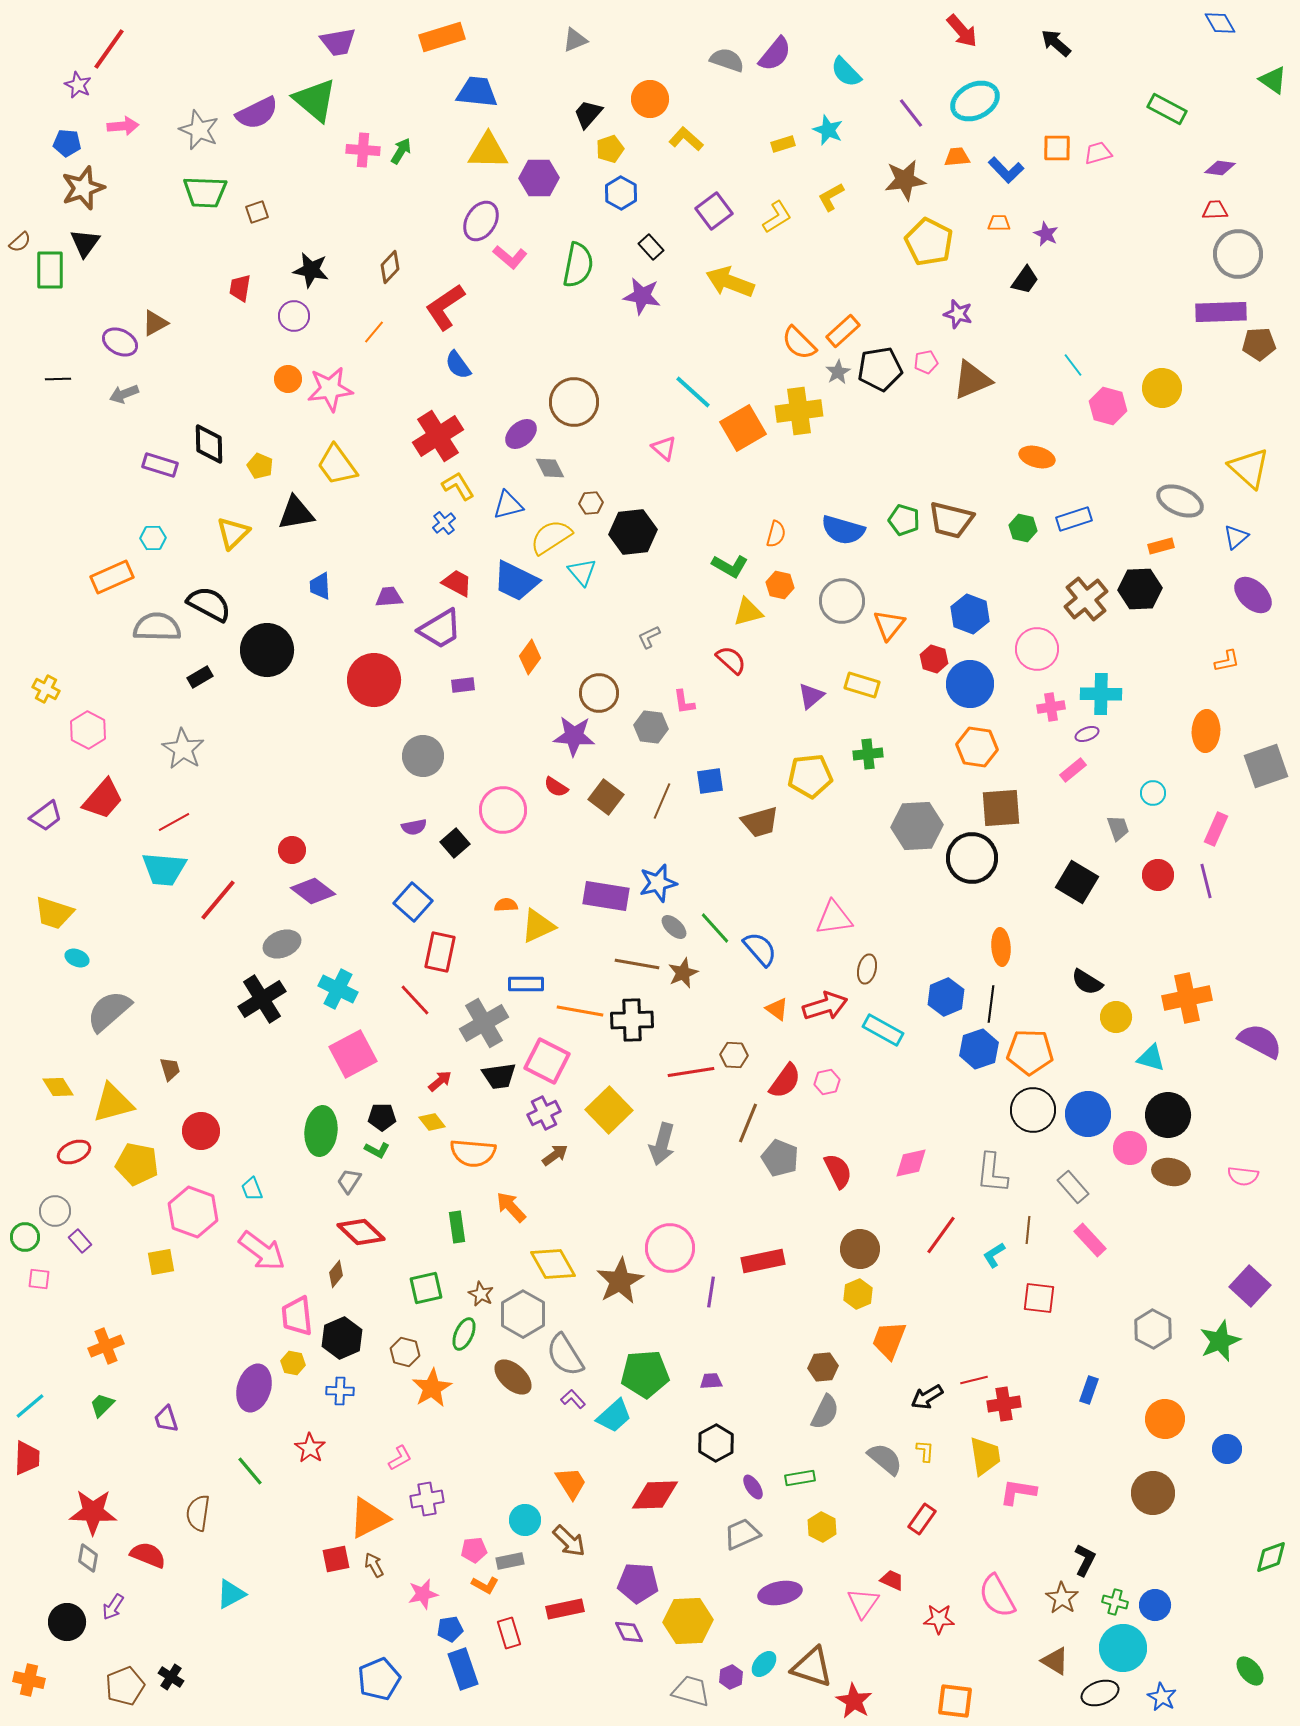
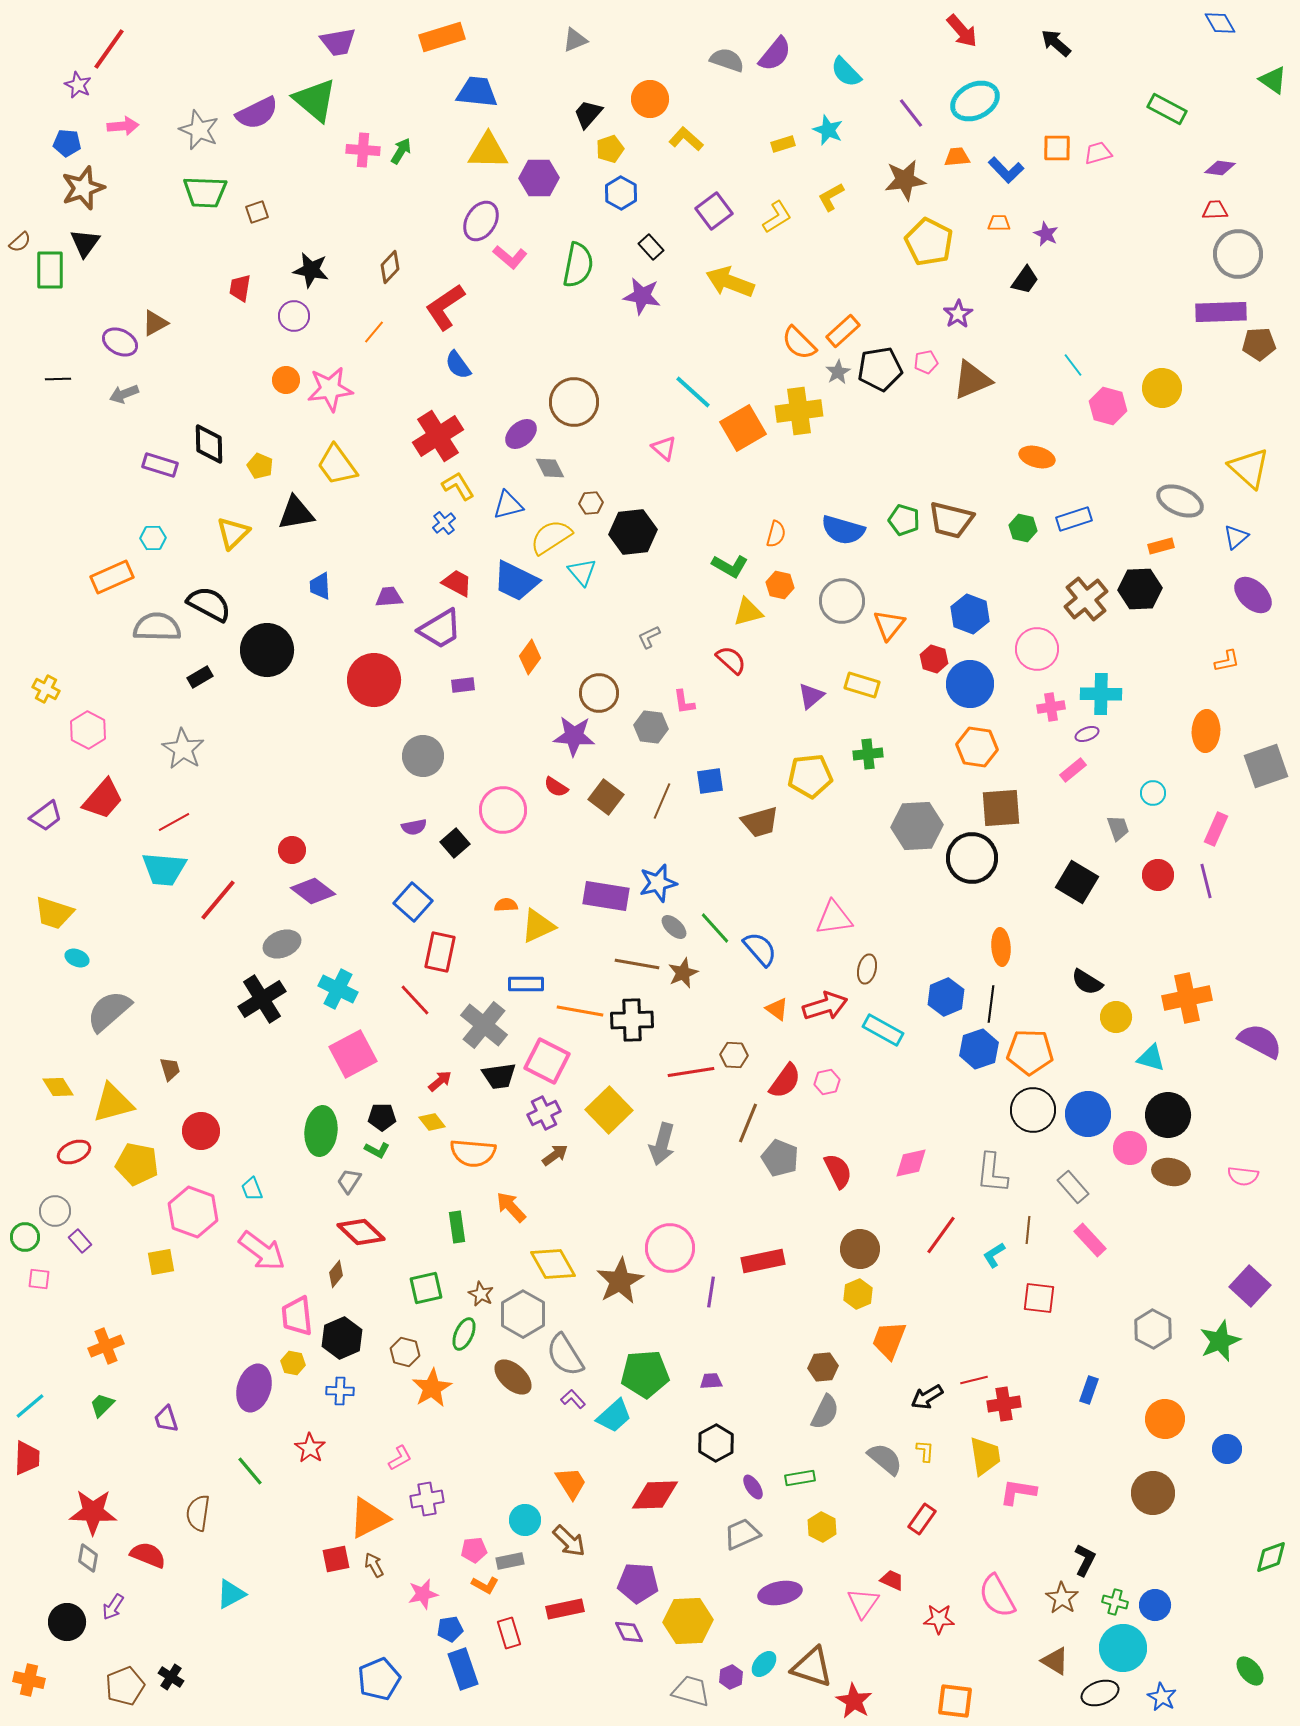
purple star at (958, 314): rotated 24 degrees clockwise
orange circle at (288, 379): moved 2 px left, 1 px down
gray cross at (484, 1023): moved 2 px down; rotated 21 degrees counterclockwise
